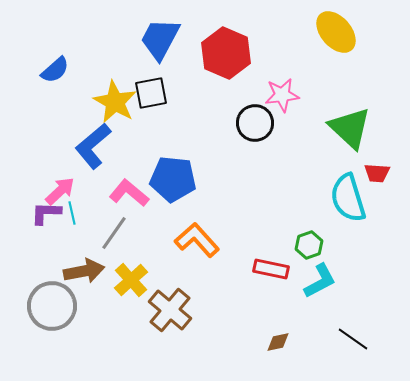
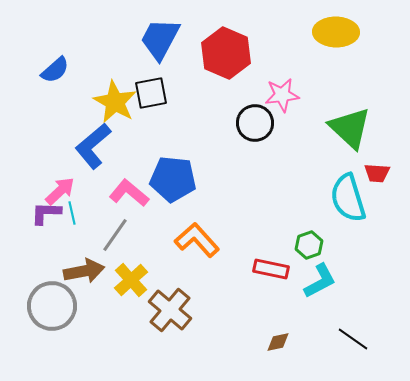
yellow ellipse: rotated 48 degrees counterclockwise
gray line: moved 1 px right, 2 px down
